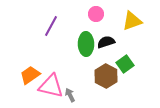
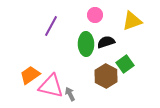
pink circle: moved 1 px left, 1 px down
gray arrow: moved 1 px up
